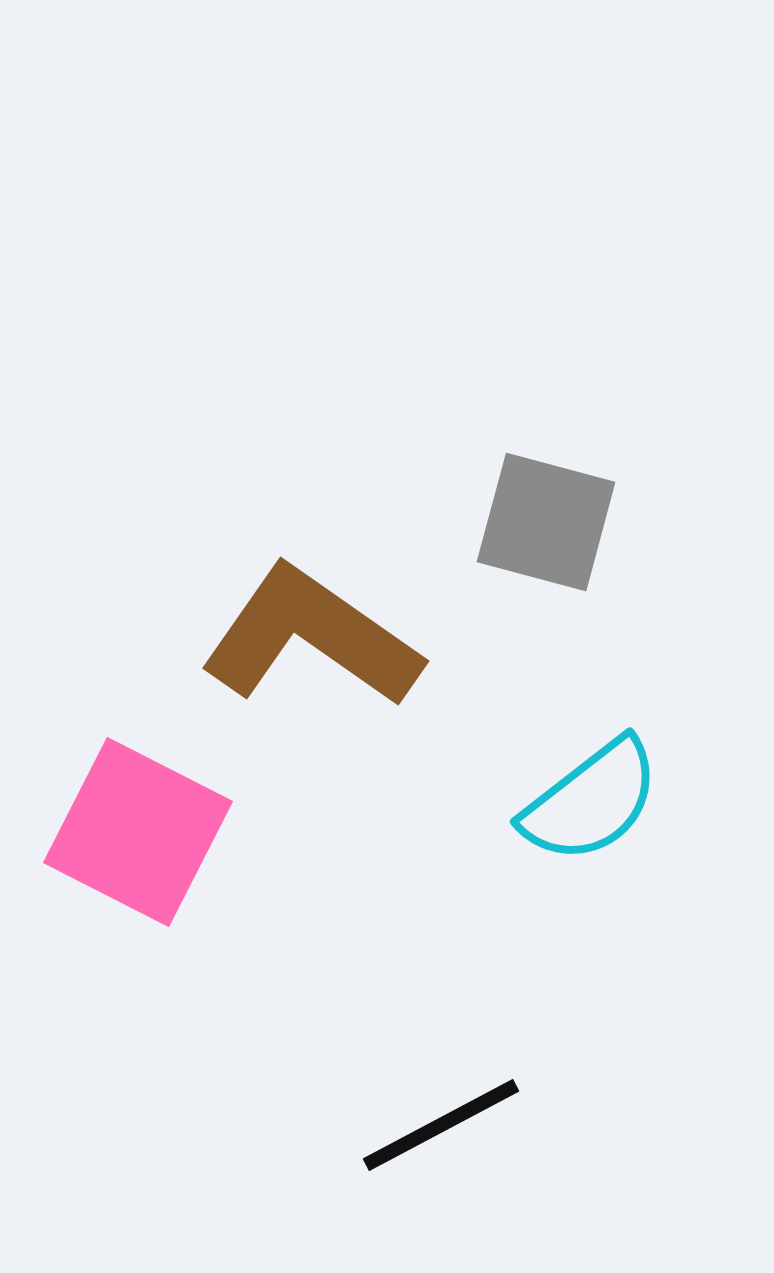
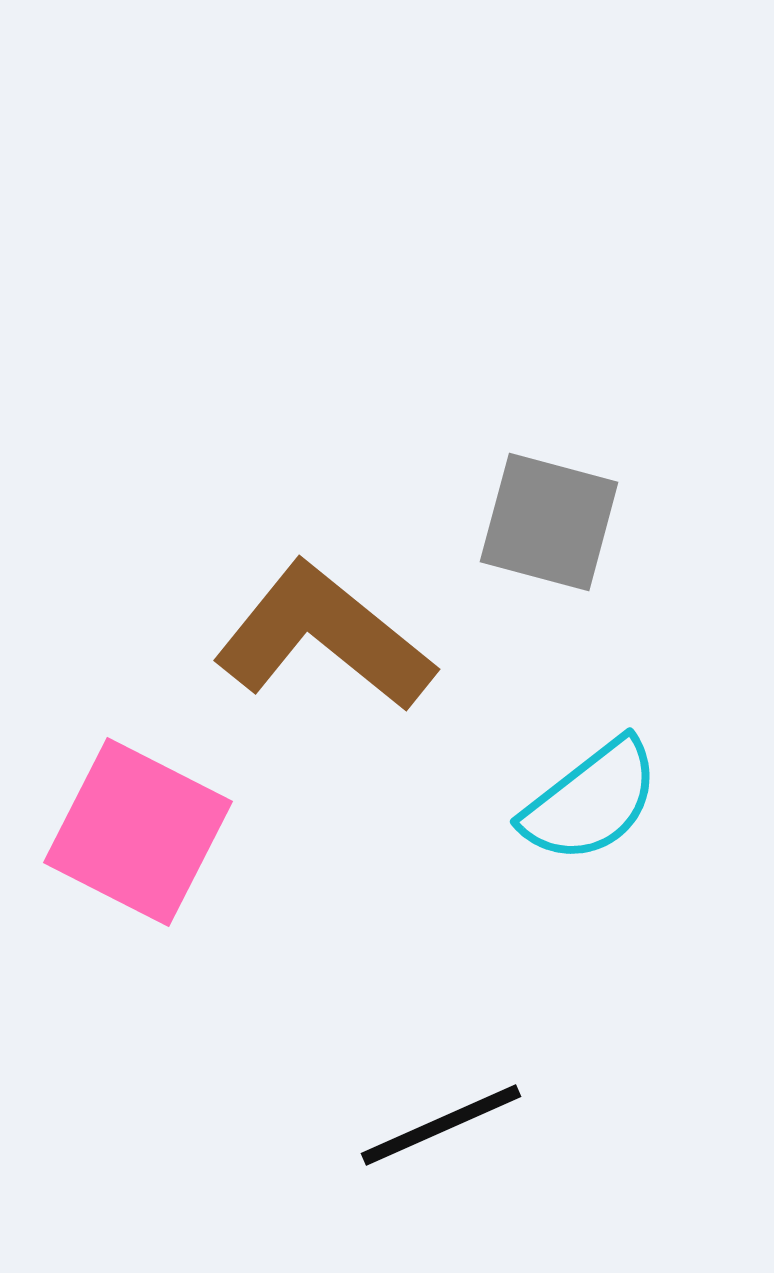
gray square: moved 3 px right
brown L-shape: moved 13 px right; rotated 4 degrees clockwise
black line: rotated 4 degrees clockwise
